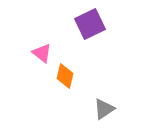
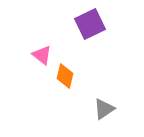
pink triangle: moved 2 px down
